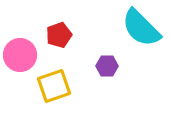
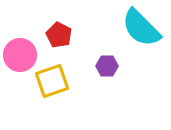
red pentagon: rotated 25 degrees counterclockwise
yellow square: moved 2 px left, 5 px up
